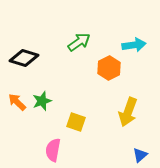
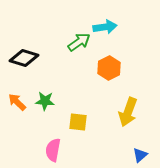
cyan arrow: moved 29 px left, 18 px up
green star: moved 3 px right; rotated 24 degrees clockwise
yellow square: moved 2 px right; rotated 12 degrees counterclockwise
